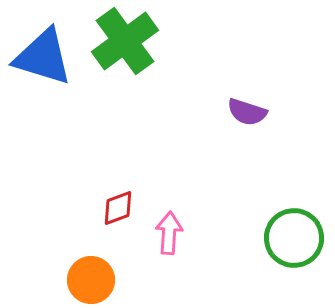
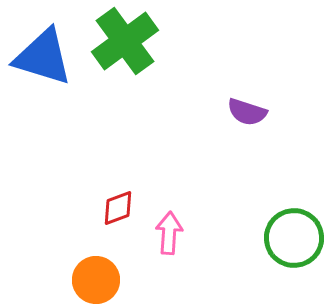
orange circle: moved 5 px right
